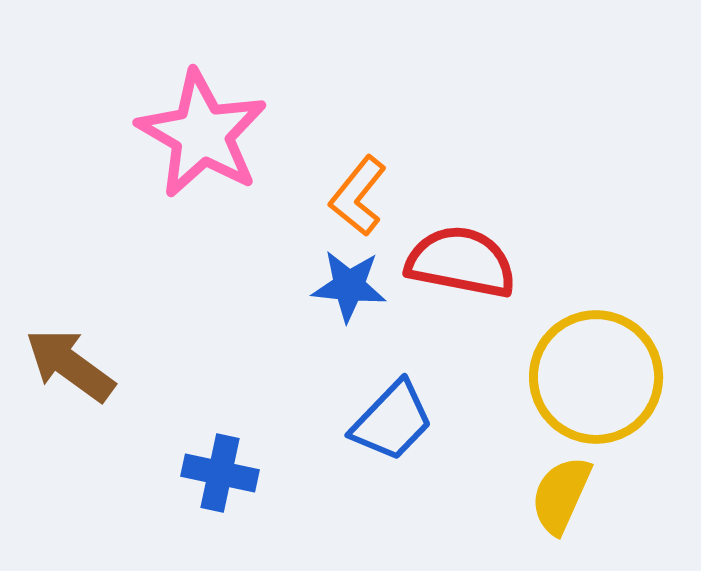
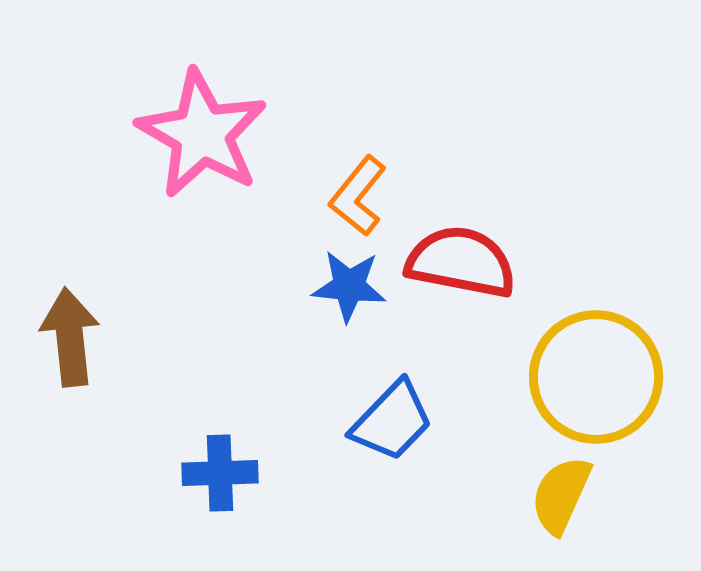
brown arrow: moved 28 px up; rotated 48 degrees clockwise
blue cross: rotated 14 degrees counterclockwise
